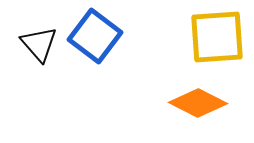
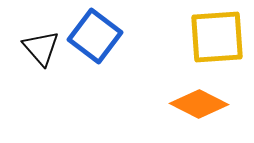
black triangle: moved 2 px right, 4 px down
orange diamond: moved 1 px right, 1 px down
